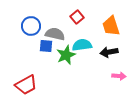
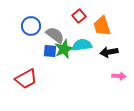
red square: moved 2 px right, 1 px up
orange trapezoid: moved 9 px left
gray semicircle: moved 1 px down; rotated 24 degrees clockwise
blue square: moved 4 px right, 5 px down
green star: moved 2 px left, 6 px up
red trapezoid: moved 6 px up
